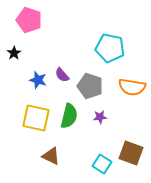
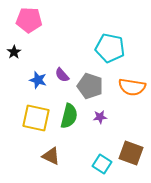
pink pentagon: rotated 15 degrees counterclockwise
black star: moved 1 px up
